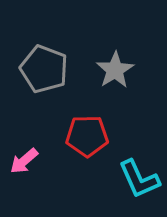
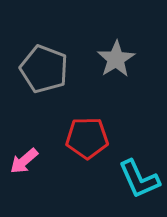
gray star: moved 1 px right, 11 px up
red pentagon: moved 2 px down
